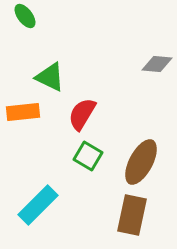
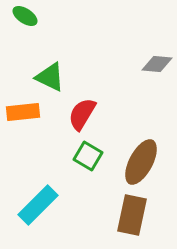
green ellipse: rotated 20 degrees counterclockwise
